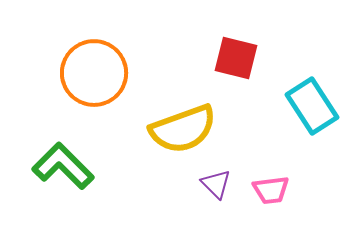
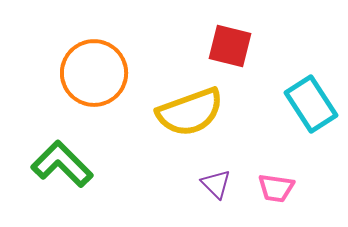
red square: moved 6 px left, 12 px up
cyan rectangle: moved 1 px left, 2 px up
yellow semicircle: moved 7 px right, 17 px up
green L-shape: moved 1 px left, 2 px up
pink trapezoid: moved 5 px right, 2 px up; rotated 15 degrees clockwise
